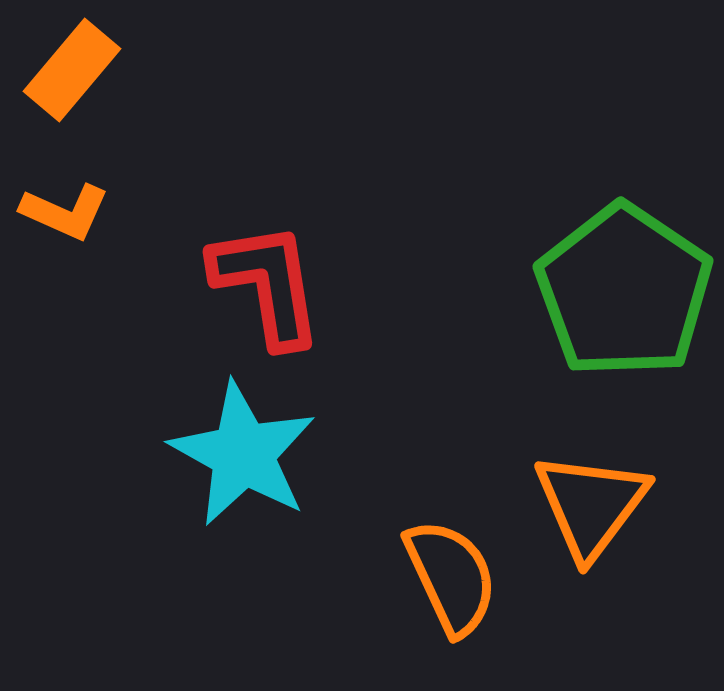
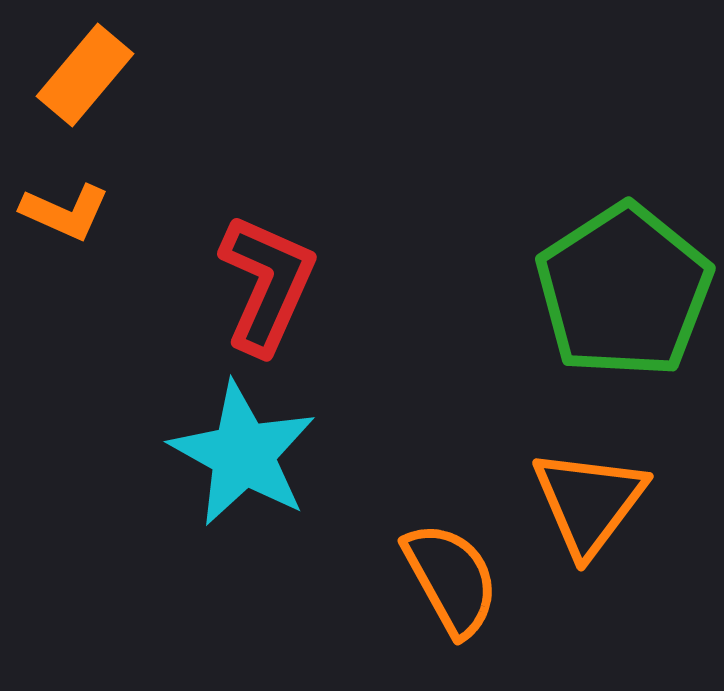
orange rectangle: moved 13 px right, 5 px down
red L-shape: rotated 33 degrees clockwise
green pentagon: rotated 5 degrees clockwise
orange triangle: moved 2 px left, 3 px up
orange semicircle: moved 2 px down; rotated 4 degrees counterclockwise
